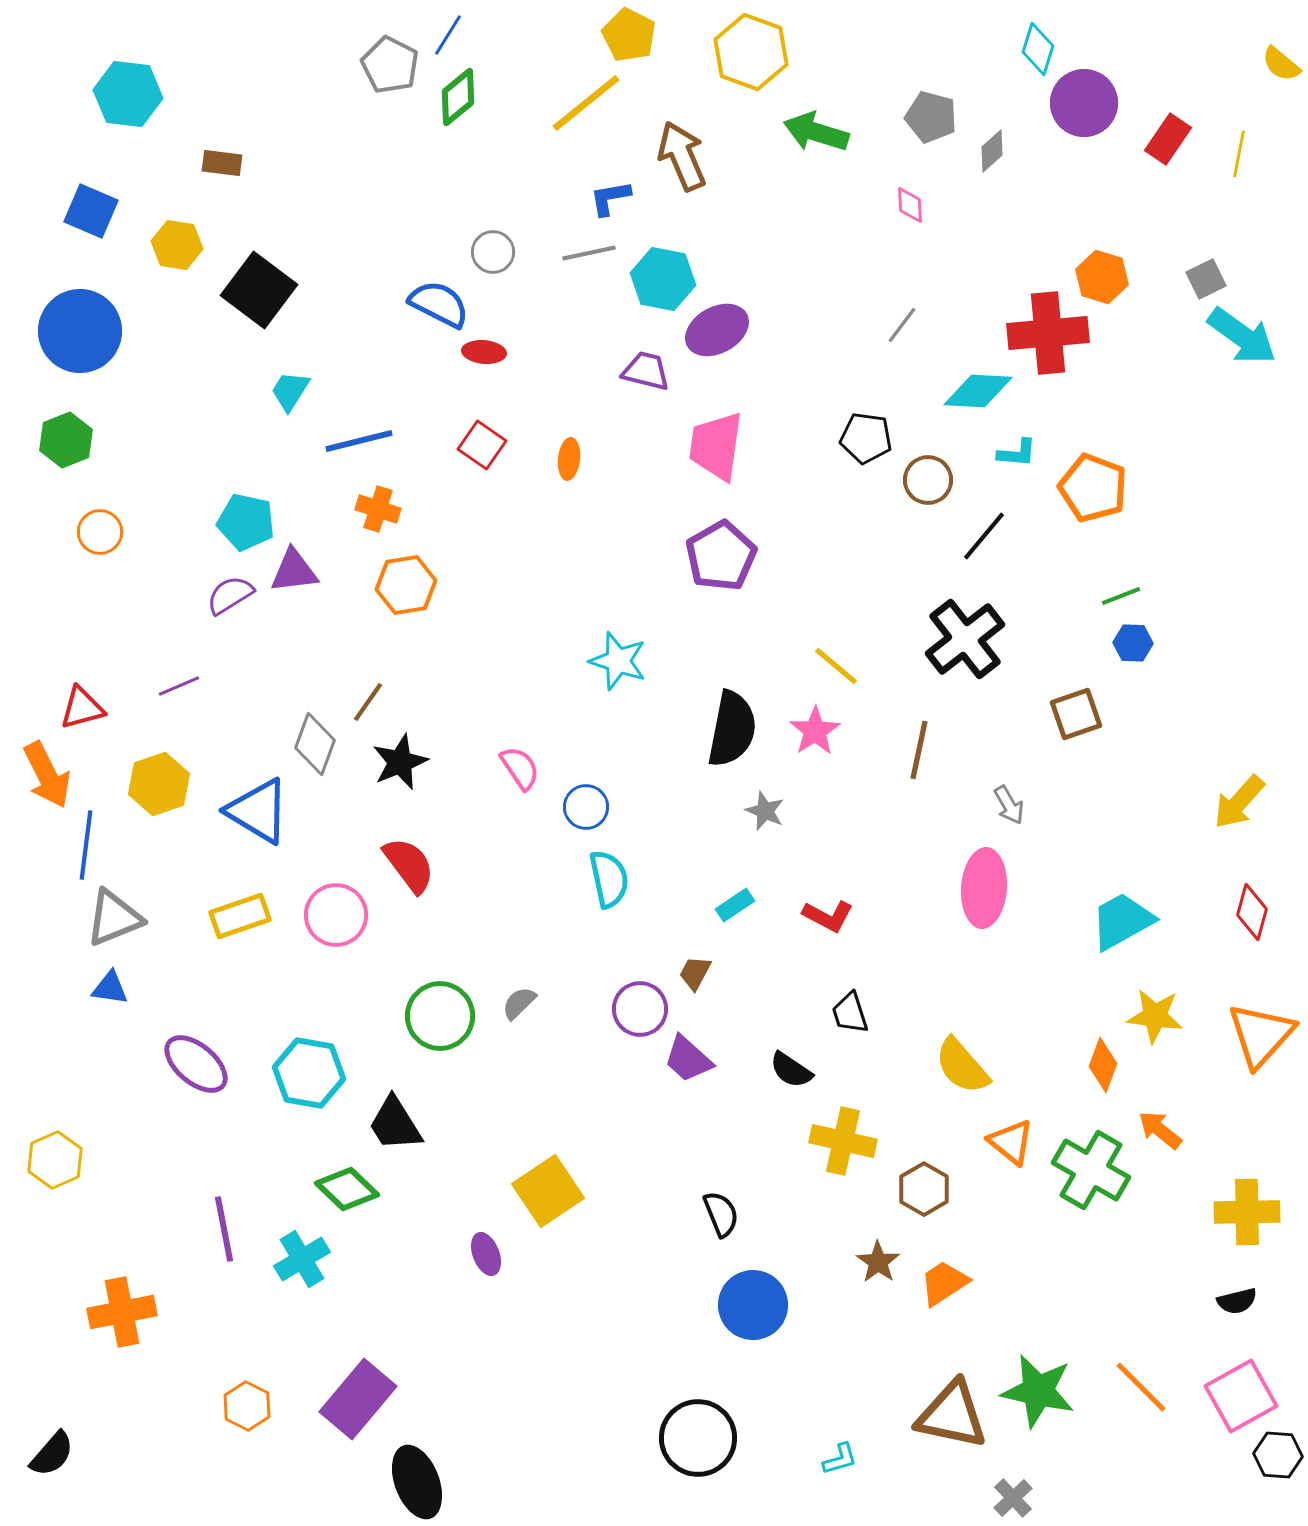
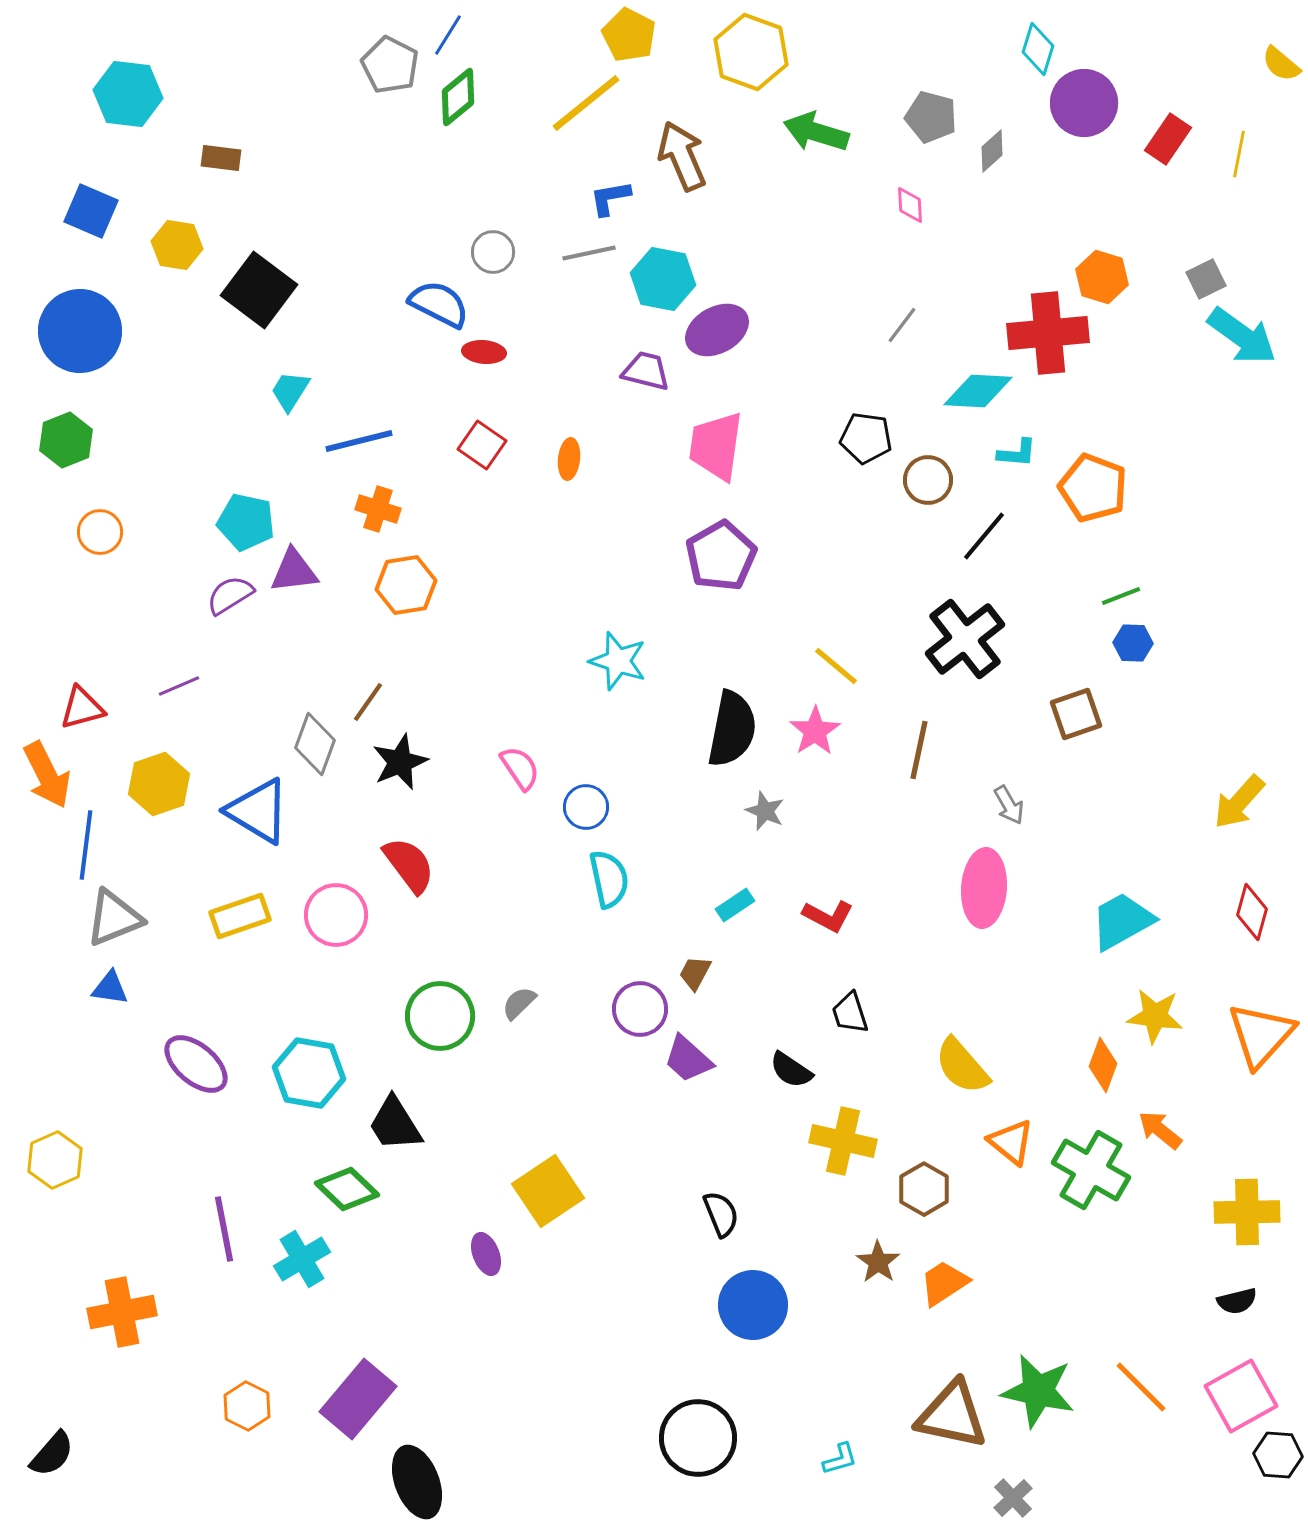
brown rectangle at (222, 163): moved 1 px left, 5 px up
